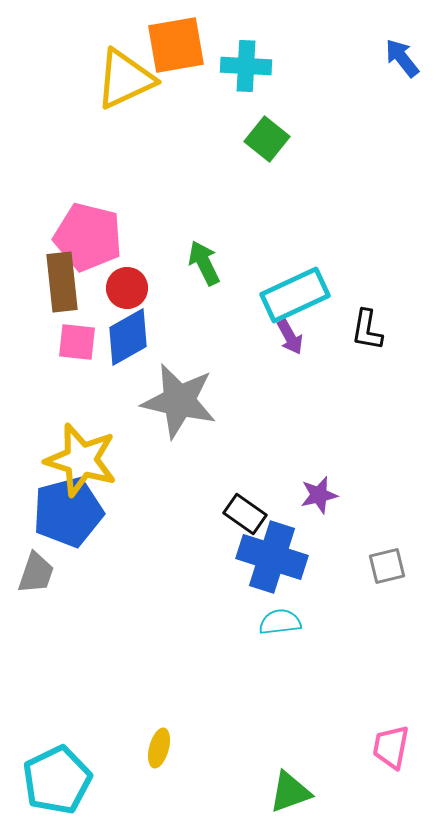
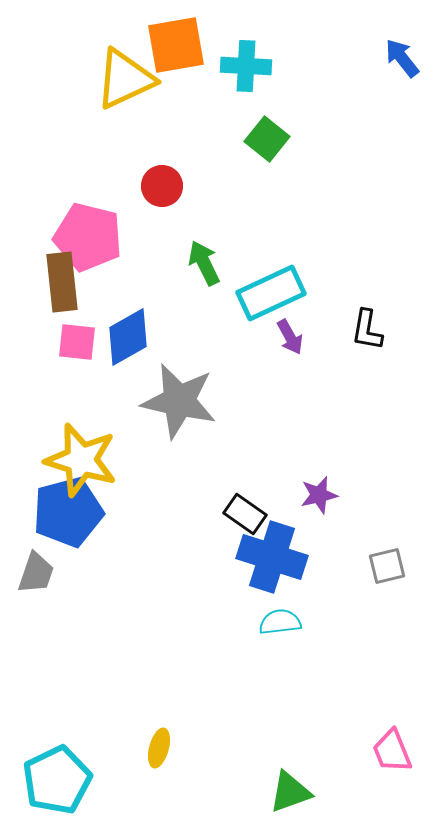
red circle: moved 35 px right, 102 px up
cyan rectangle: moved 24 px left, 2 px up
pink trapezoid: moved 1 px right, 4 px down; rotated 33 degrees counterclockwise
